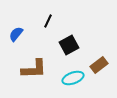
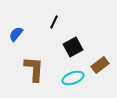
black line: moved 6 px right, 1 px down
black square: moved 4 px right, 2 px down
brown rectangle: moved 1 px right
brown L-shape: rotated 84 degrees counterclockwise
